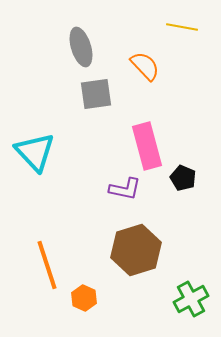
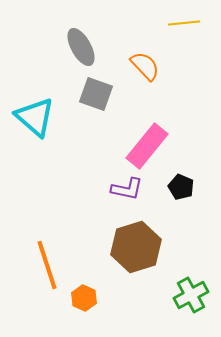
yellow line: moved 2 px right, 4 px up; rotated 16 degrees counterclockwise
gray ellipse: rotated 12 degrees counterclockwise
gray square: rotated 28 degrees clockwise
pink rectangle: rotated 54 degrees clockwise
cyan triangle: moved 35 px up; rotated 6 degrees counterclockwise
black pentagon: moved 2 px left, 9 px down
purple L-shape: moved 2 px right
brown hexagon: moved 3 px up
green cross: moved 4 px up
